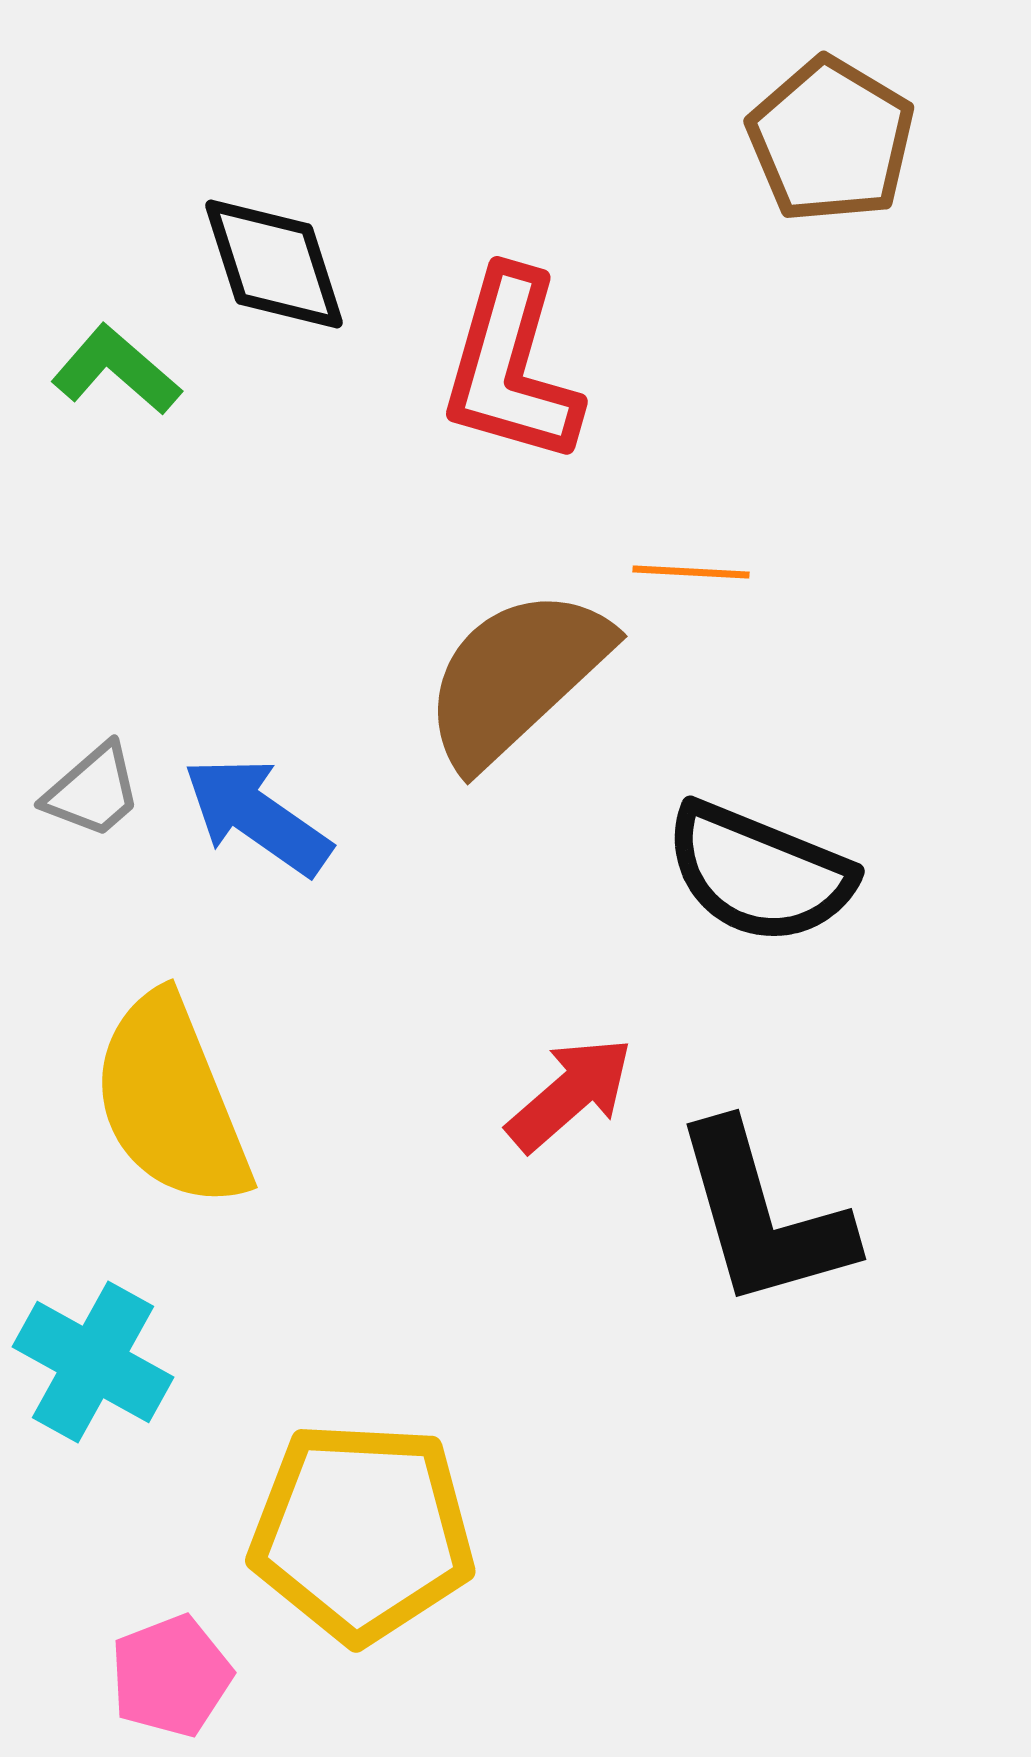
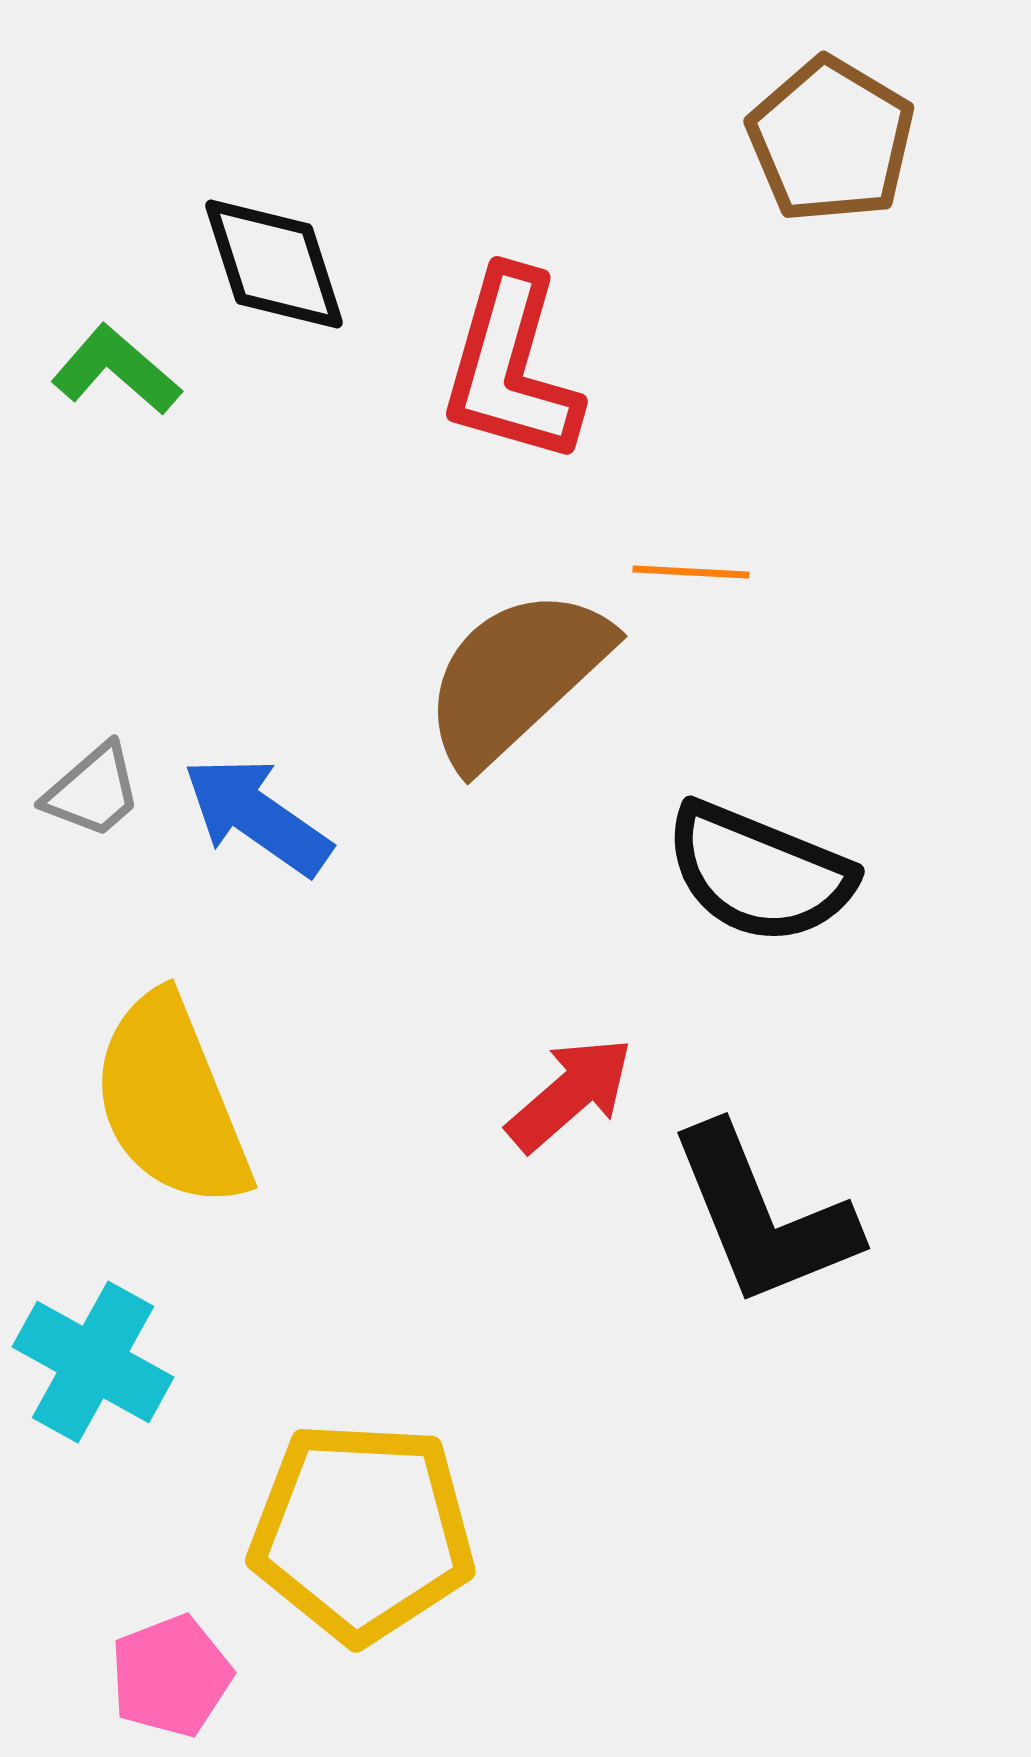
black L-shape: rotated 6 degrees counterclockwise
